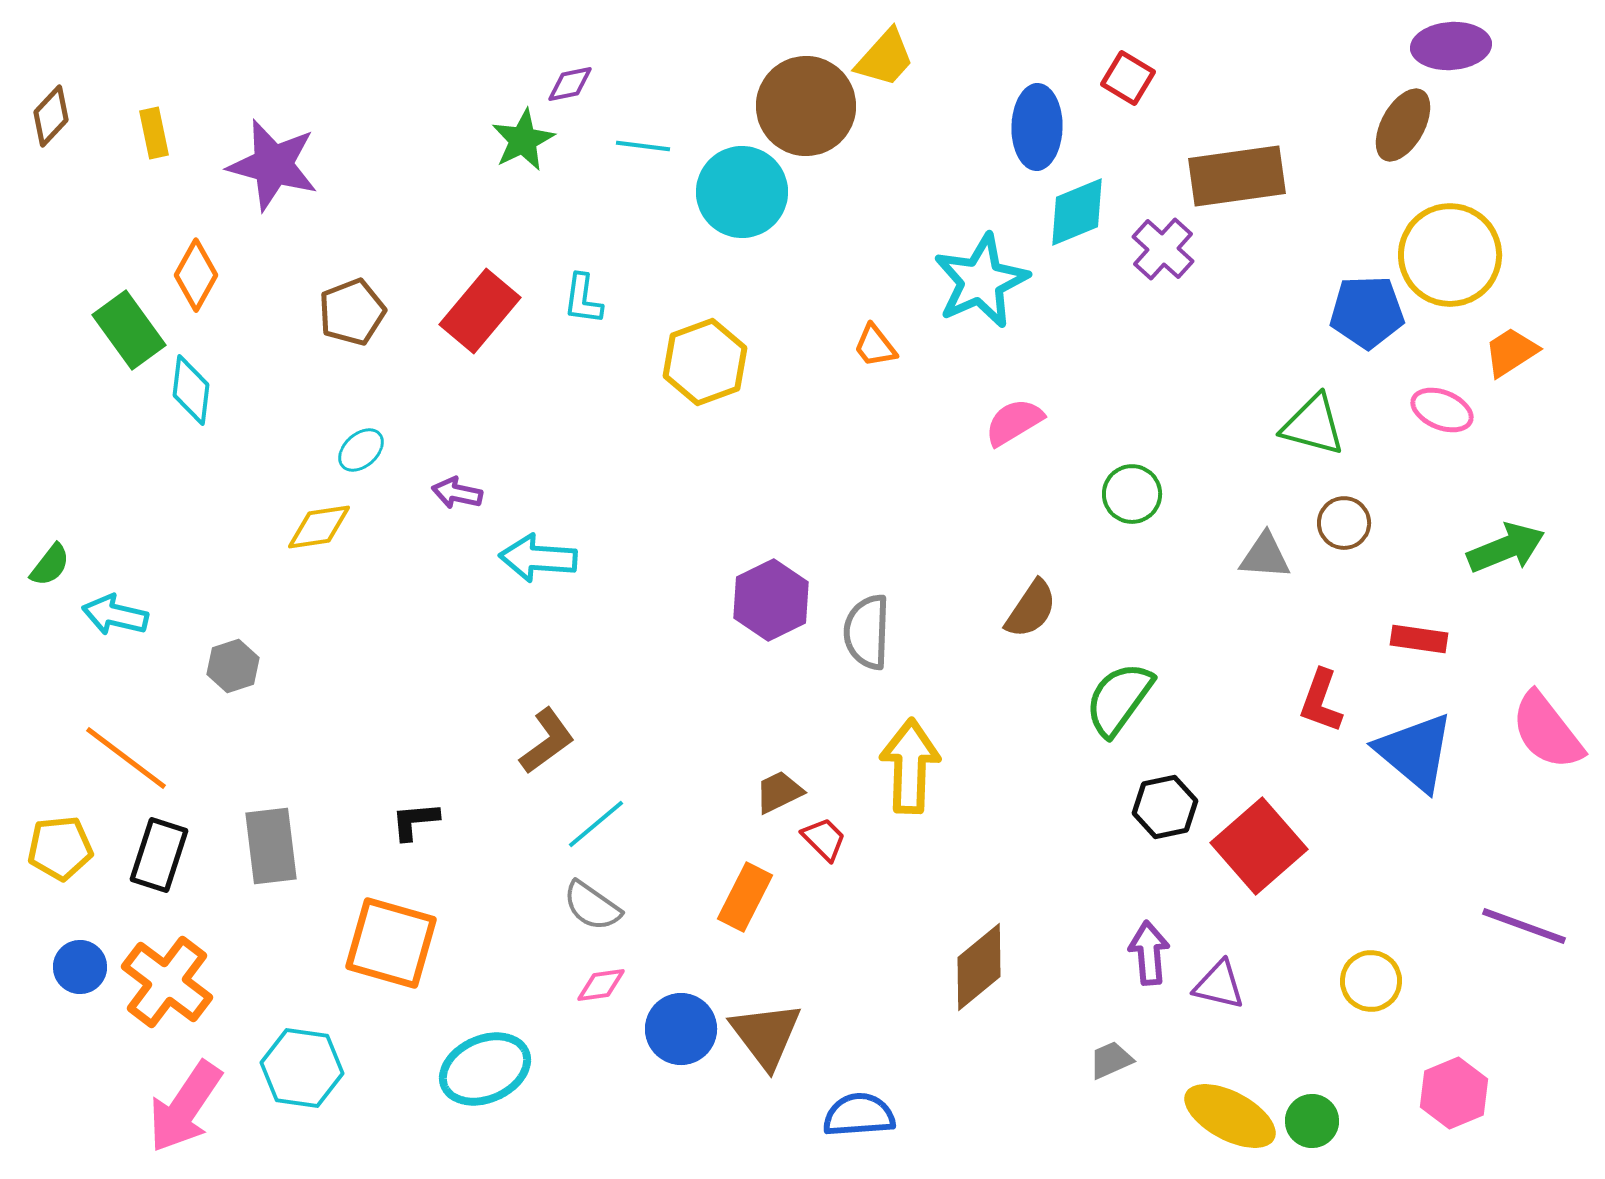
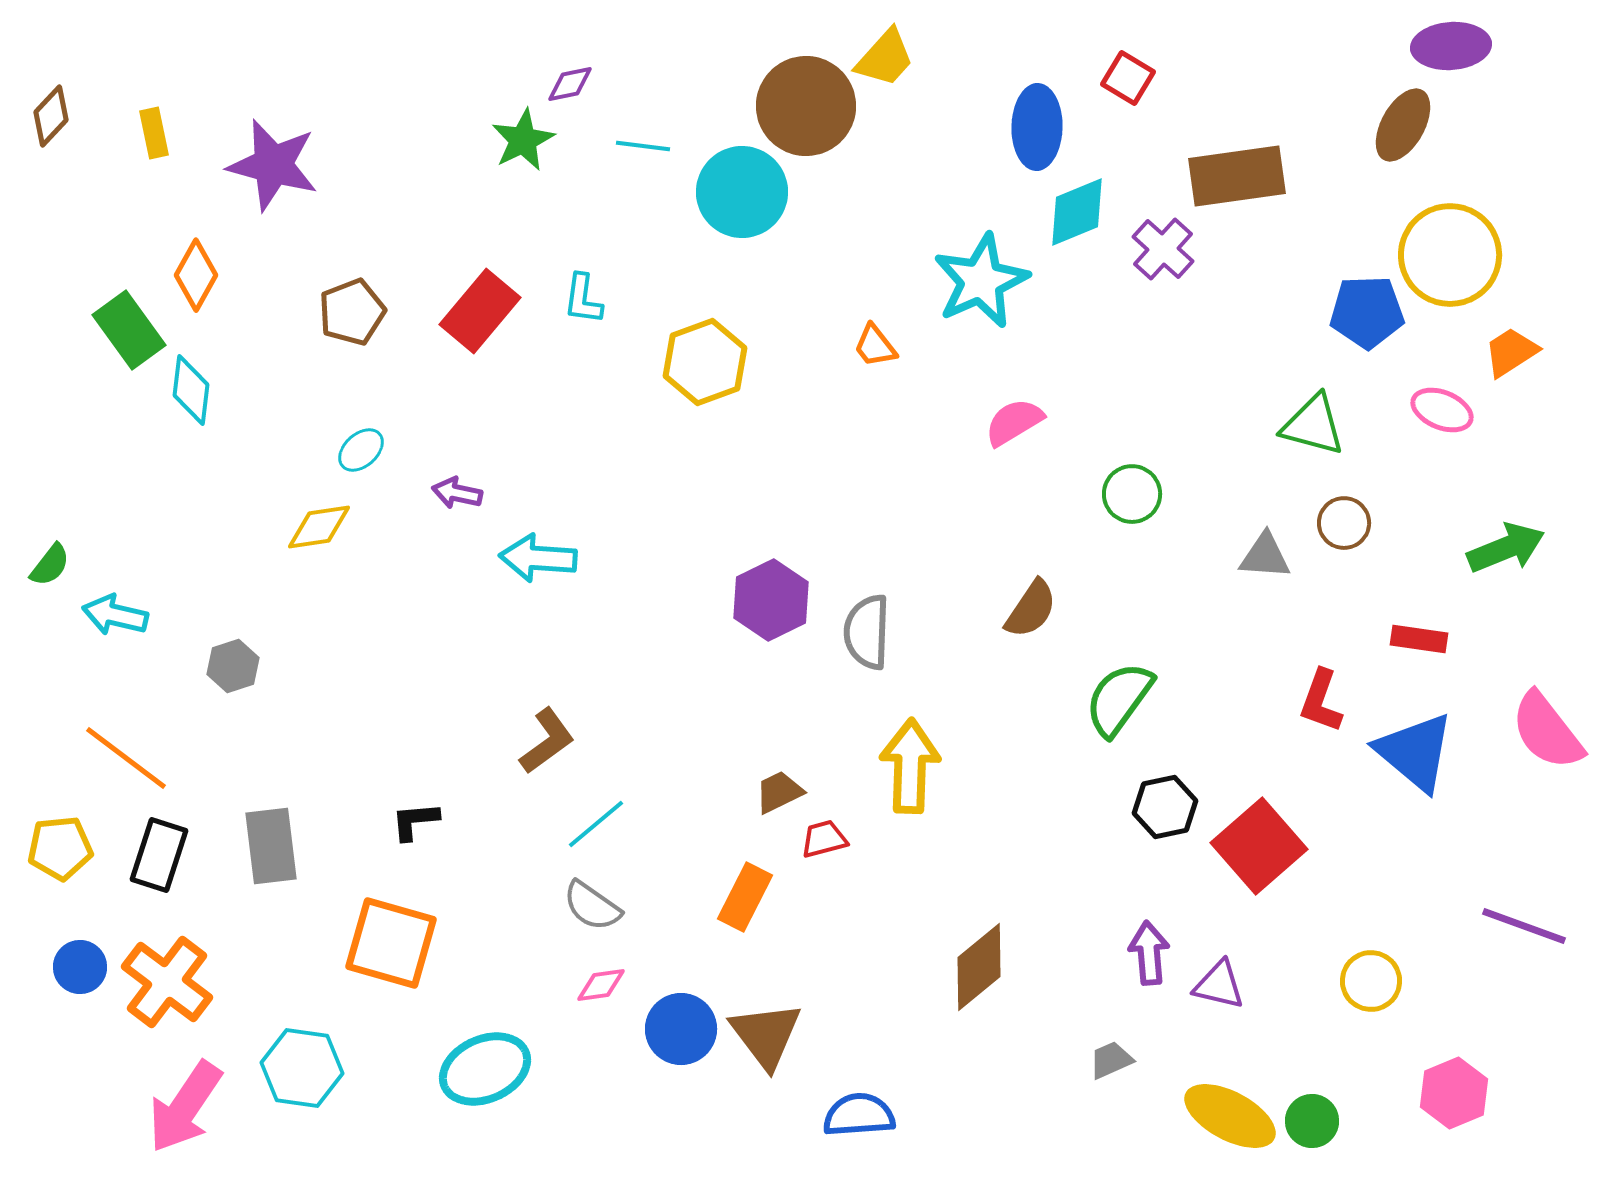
red trapezoid at (824, 839): rotated 60 degrees counterclockwise
